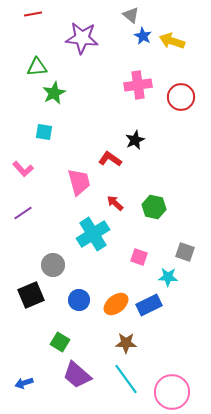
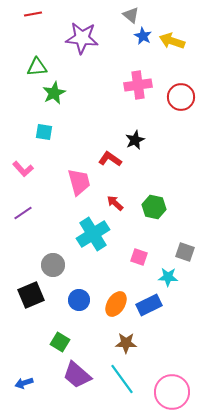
orange ellipse: rotated 20 degrees counterclockwise
cyan line: moved 4 px left
